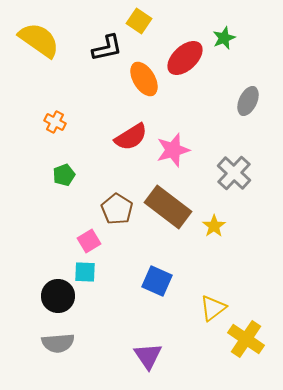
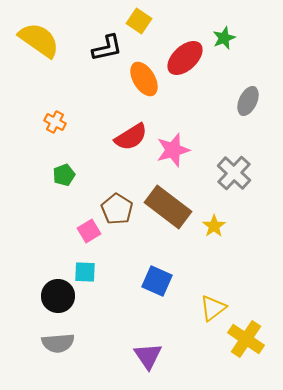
pink square: moved 10 px up
